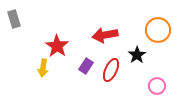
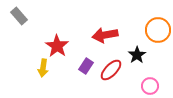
gray rectangle: moved 5 px right, 3 px up; rotated 24 degrees counterclockwise
red ellipse: rotated 20 degrees clockwise
pink circle: moved 7 px left
